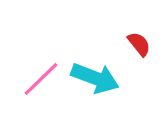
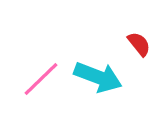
cyan arrow: moved 3 px right, 1 px up
